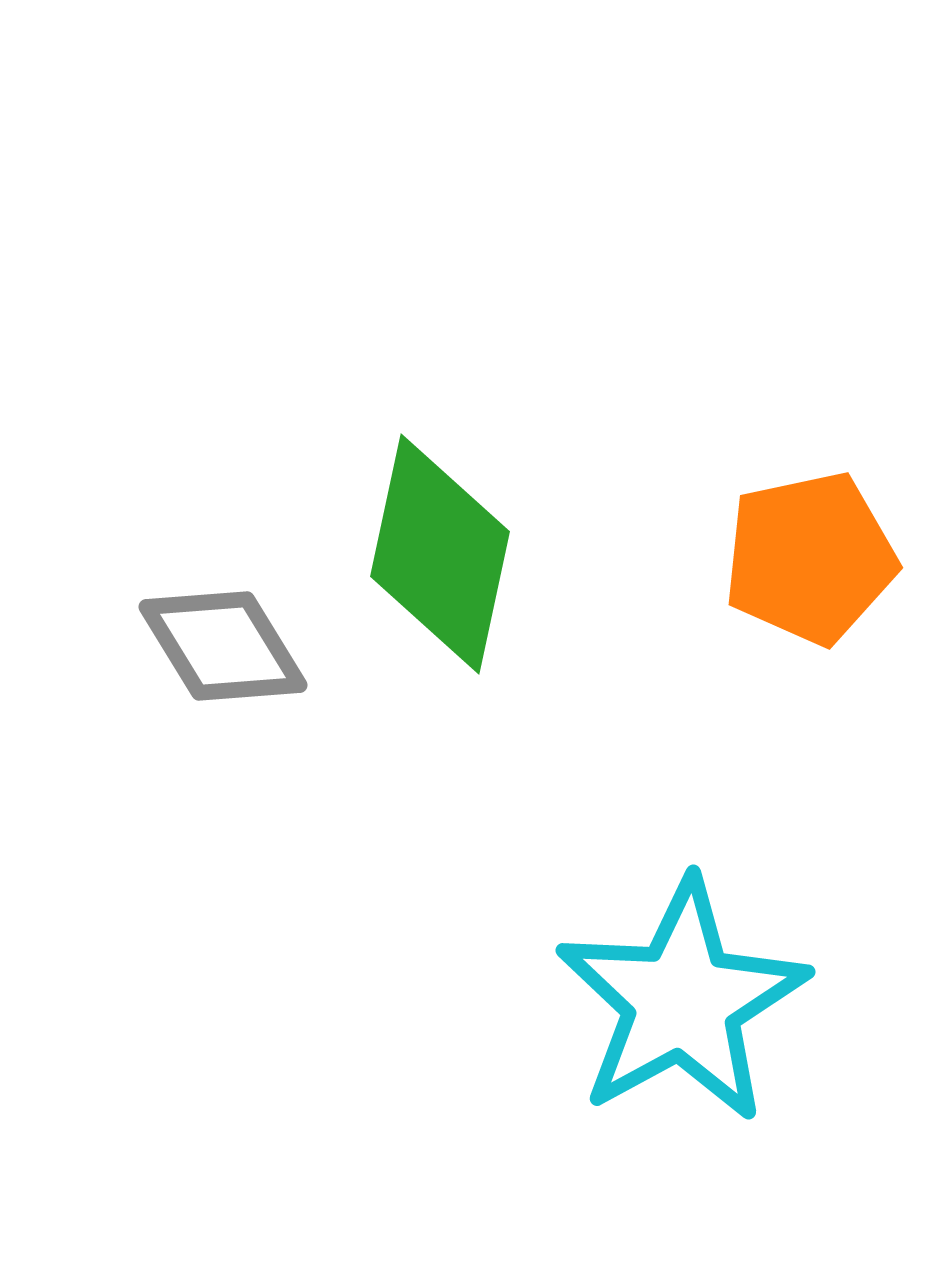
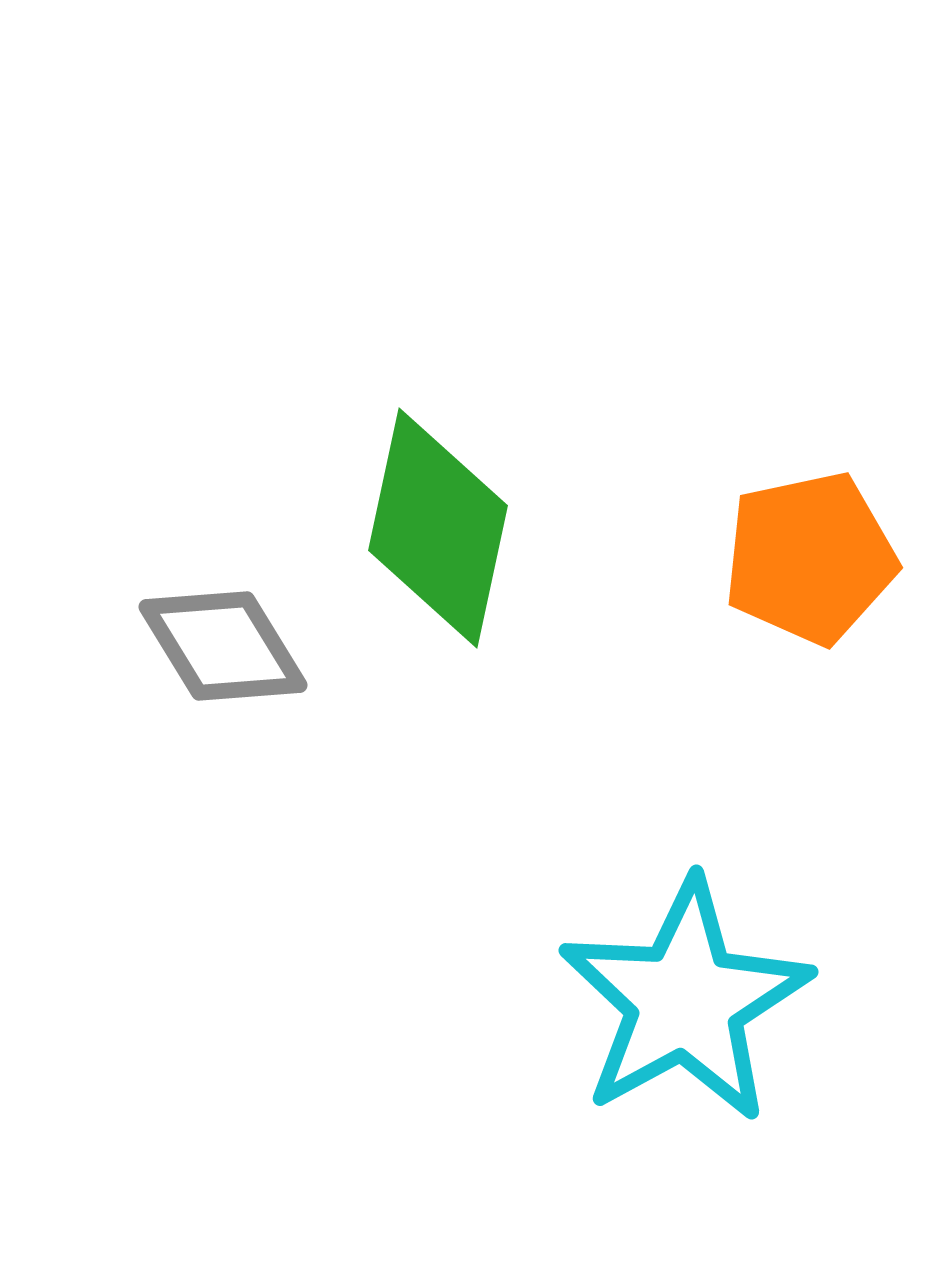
green diamond: moved 2 px left, 26 px up
cyan star: moved 3 px right
